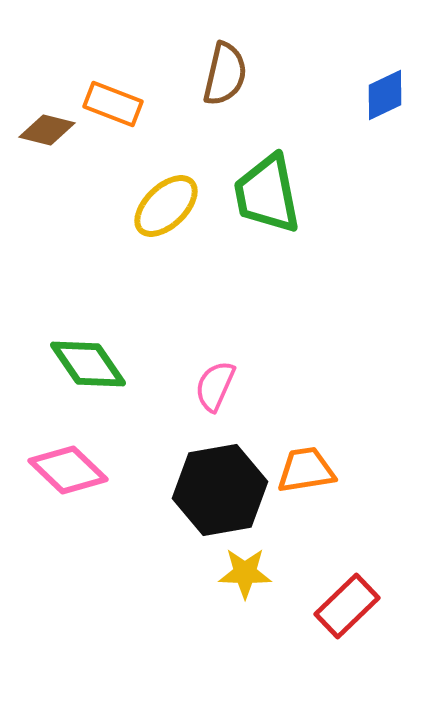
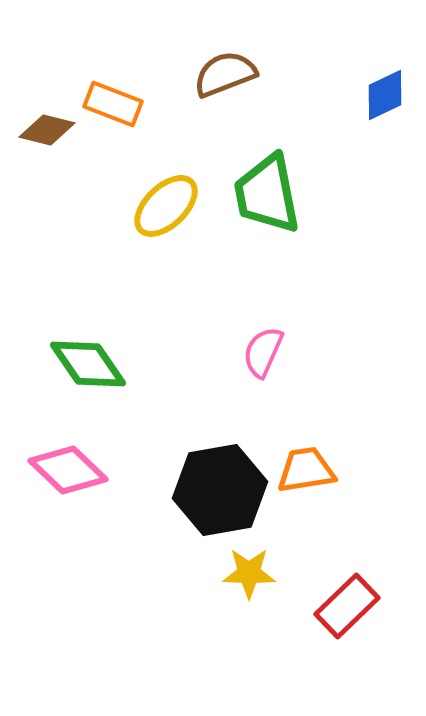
brown semicircle: rotated 124 degrees counterclockwise
pink semicircle: moved 48 px right, 34 px up
yellow star: moved 4 px right
